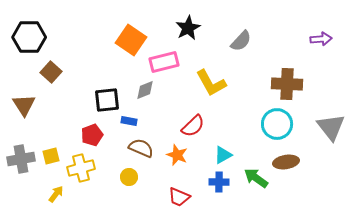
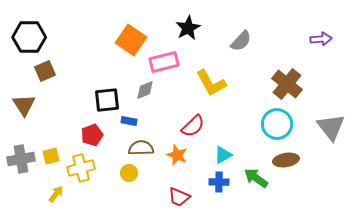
brown square: moved 6 px left, 1 px up; rotated 25 degrees clockwise
brown cross: rotated 36 degrees clockwise
brown semicircle: rotated 25 degrees counterclockwise
brown ellipse: moved 2 px up
yellow circle: moved 4 px up
